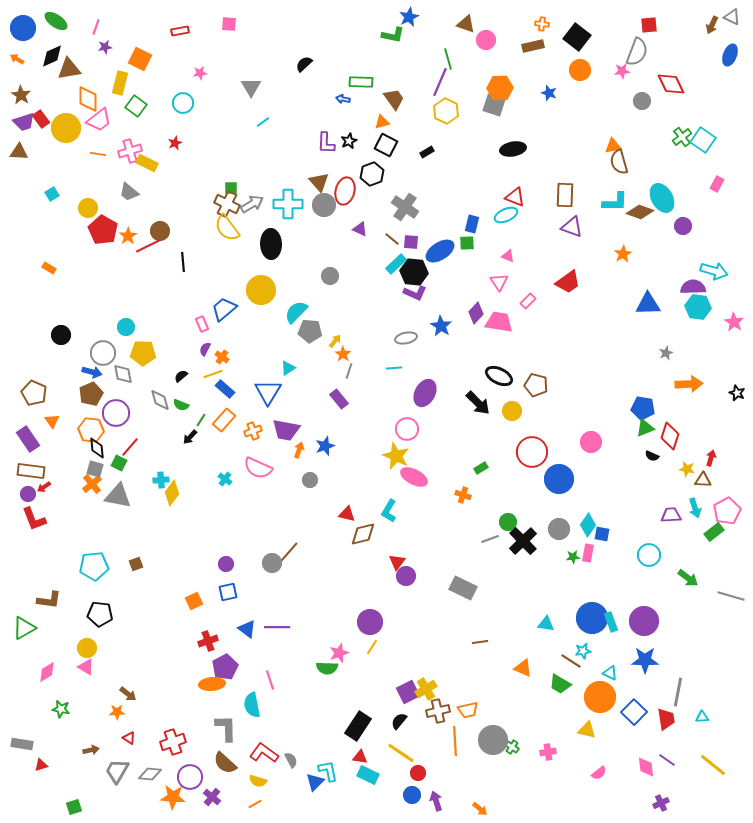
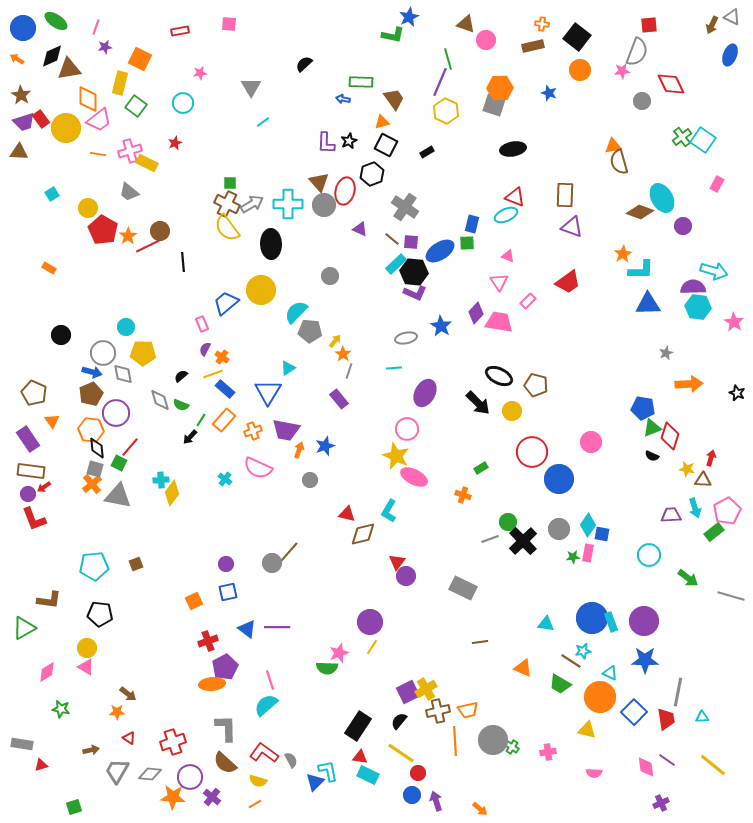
green square at (231, 188): moved 1 px left, 5 px up
cyan L-shape at (615, 202): moved 26 px right, 68 px down
blue trapezoid at (224, 309): moved 2 px right, 6 px up
green triangle at (645, 428): moved 7 px right
cyan semicircle at (252, 705): moved 14 px right; rotated 60 degrees clockwise
pink semicircle at (599, 773): moved 5 px left; rotated 42 degrees clockwise
